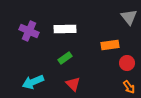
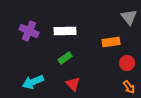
white rectangle: moved 2 px down
orange rectangle: moved 1 px right, 3 px up
